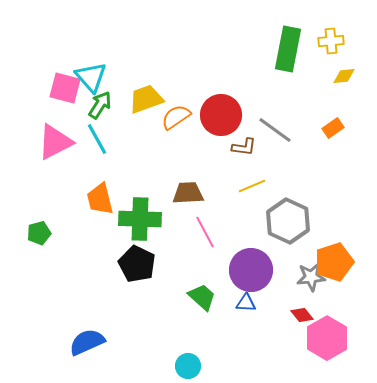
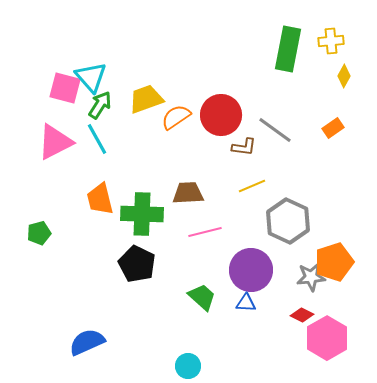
yellow diamond: rotated 55 degrees counterclockwise
green cross: moved 2 px right, 5 px up
pink line: rotated 76 degrees counterclockwise
red diamond: rotated 25 degrees counterclockwise
